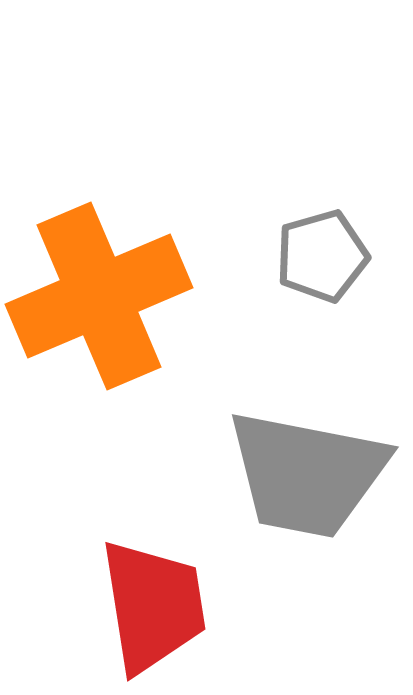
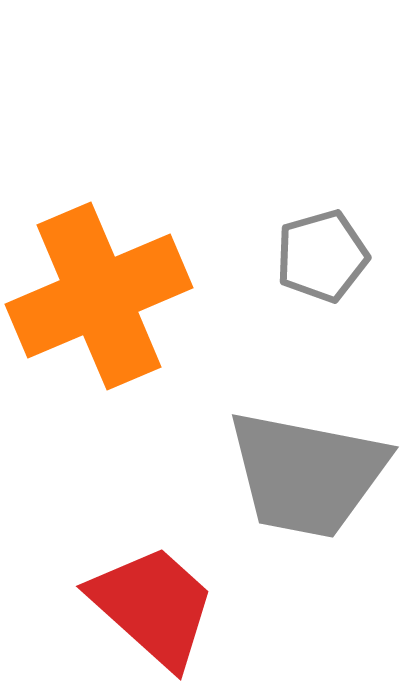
red trapezoid: rotated 39 degrees counterclockwise
